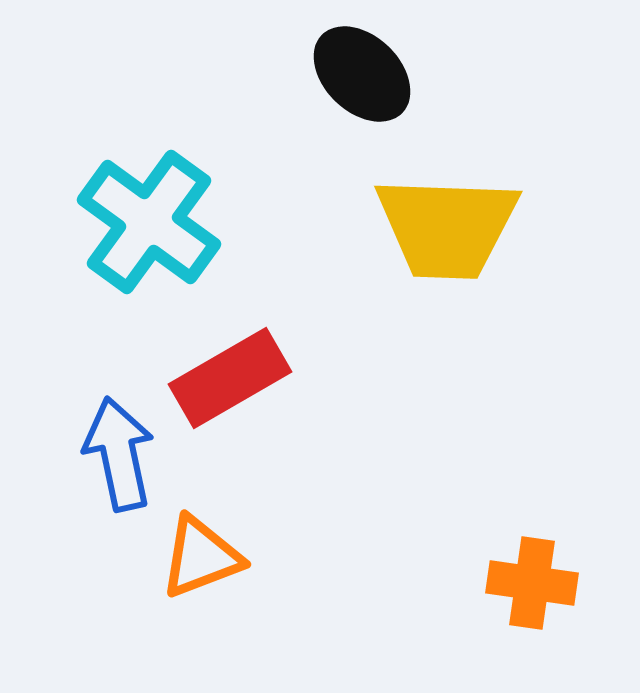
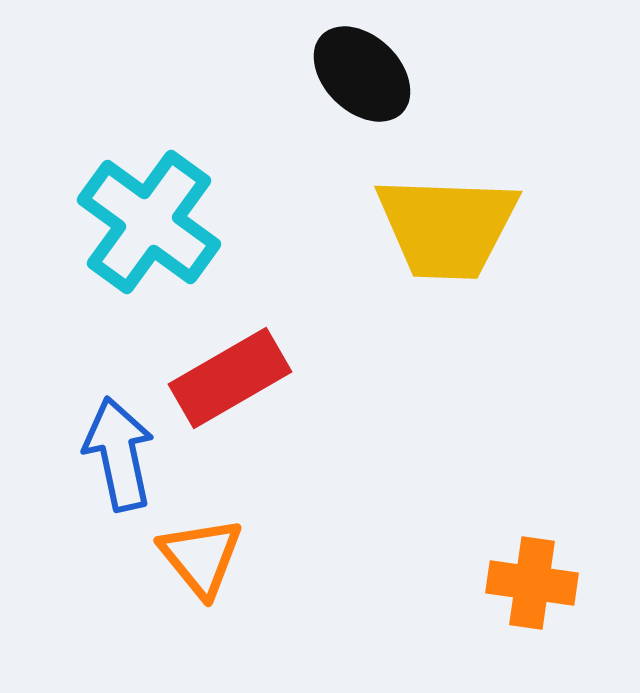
orange triangle: rotated 48 degrees counterclockwise
